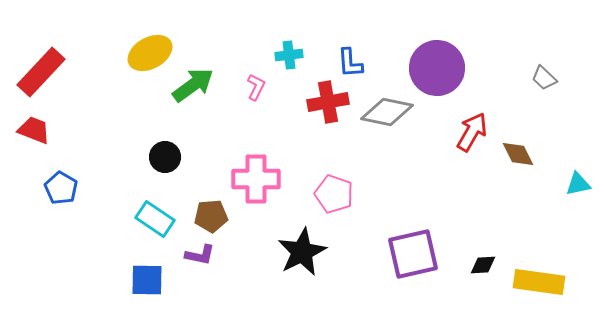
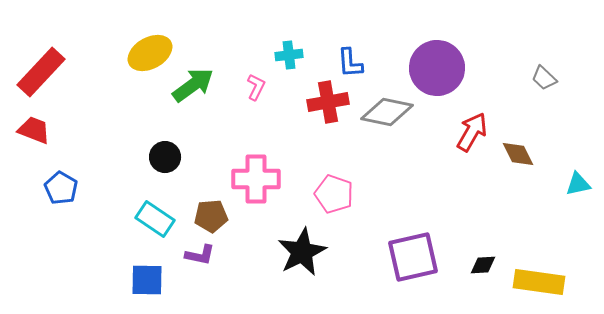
purple square: moved 3 px down
